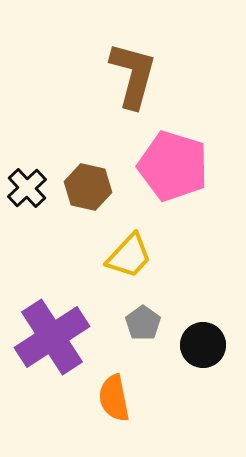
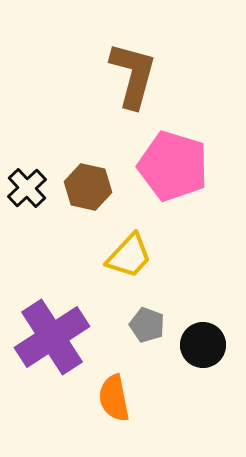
gray pentagon: moved 4 px right, 2 px down; rotated 16 degrees counterclockwise
